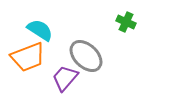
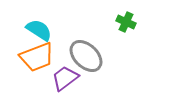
cyan semicircle: moved 1 px left
orange trapezoid: moved 9 px right
purple trapezoid: rotated 12 degrees clockwise
